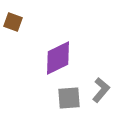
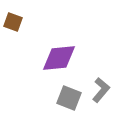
purple diamond: moved 1 px right; rotated 21 degrees clockwise
gray square: rotated 25 degrees clockwise
